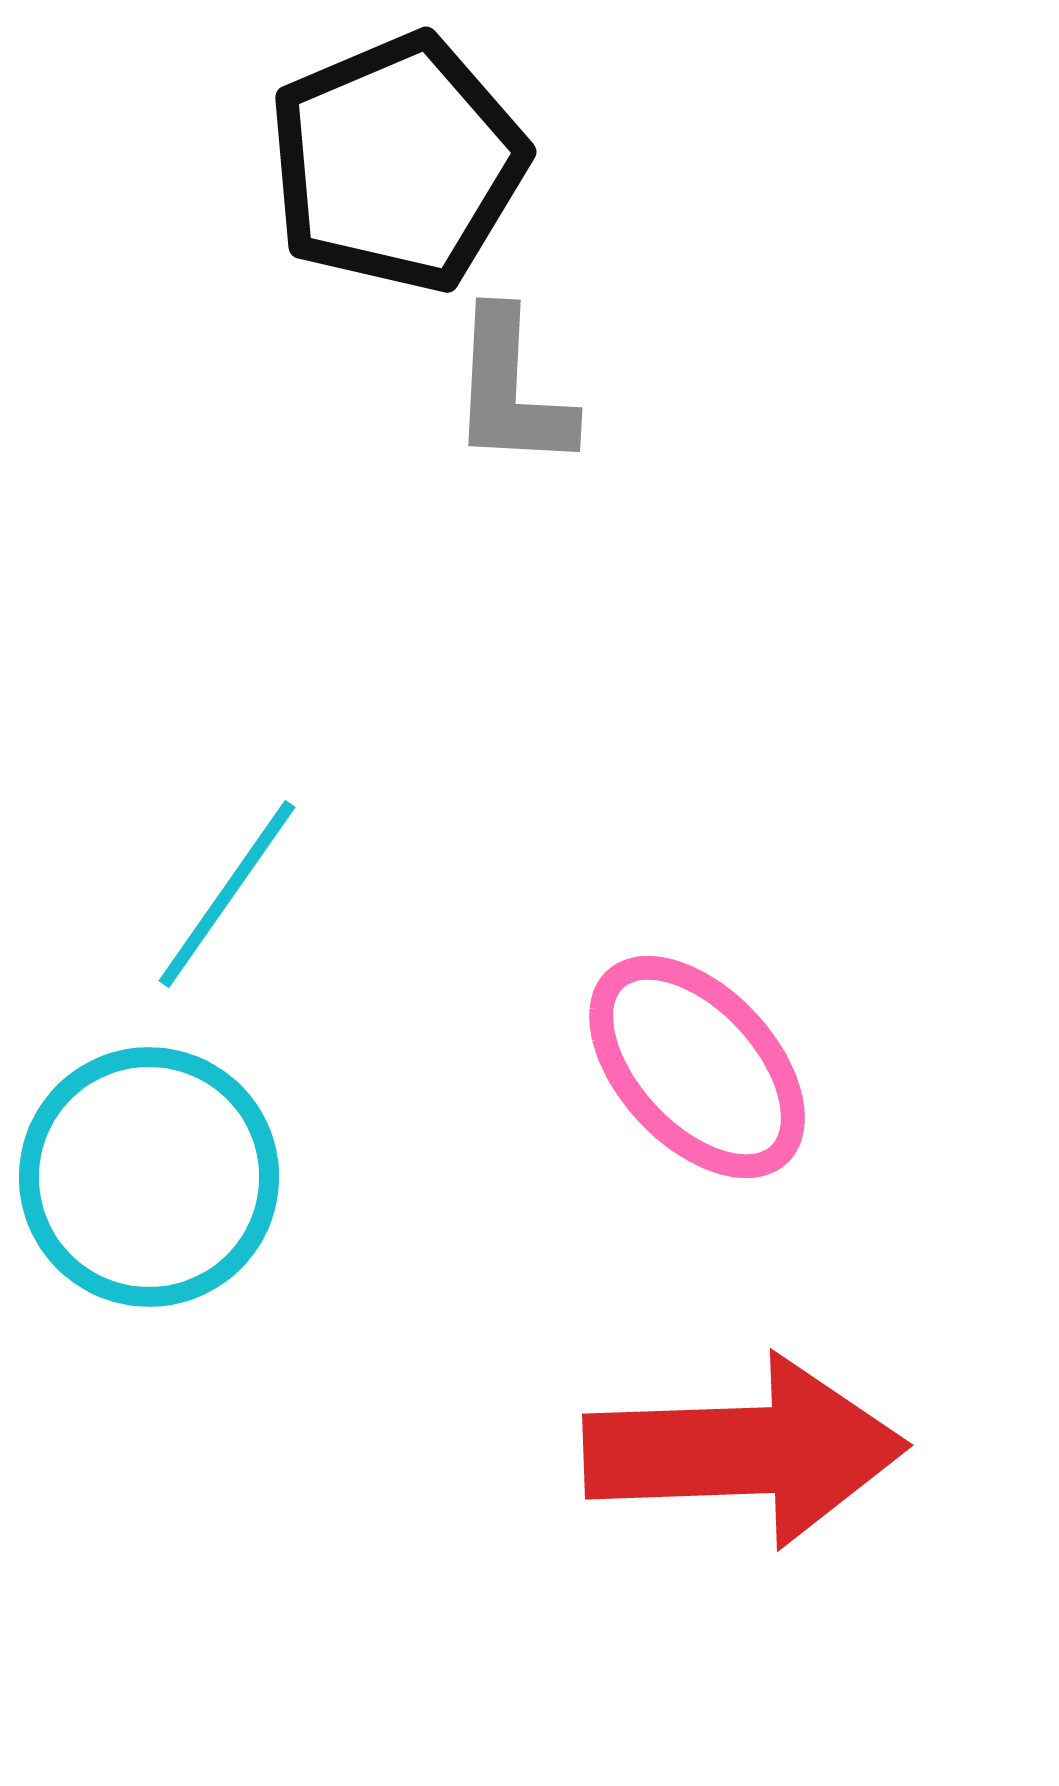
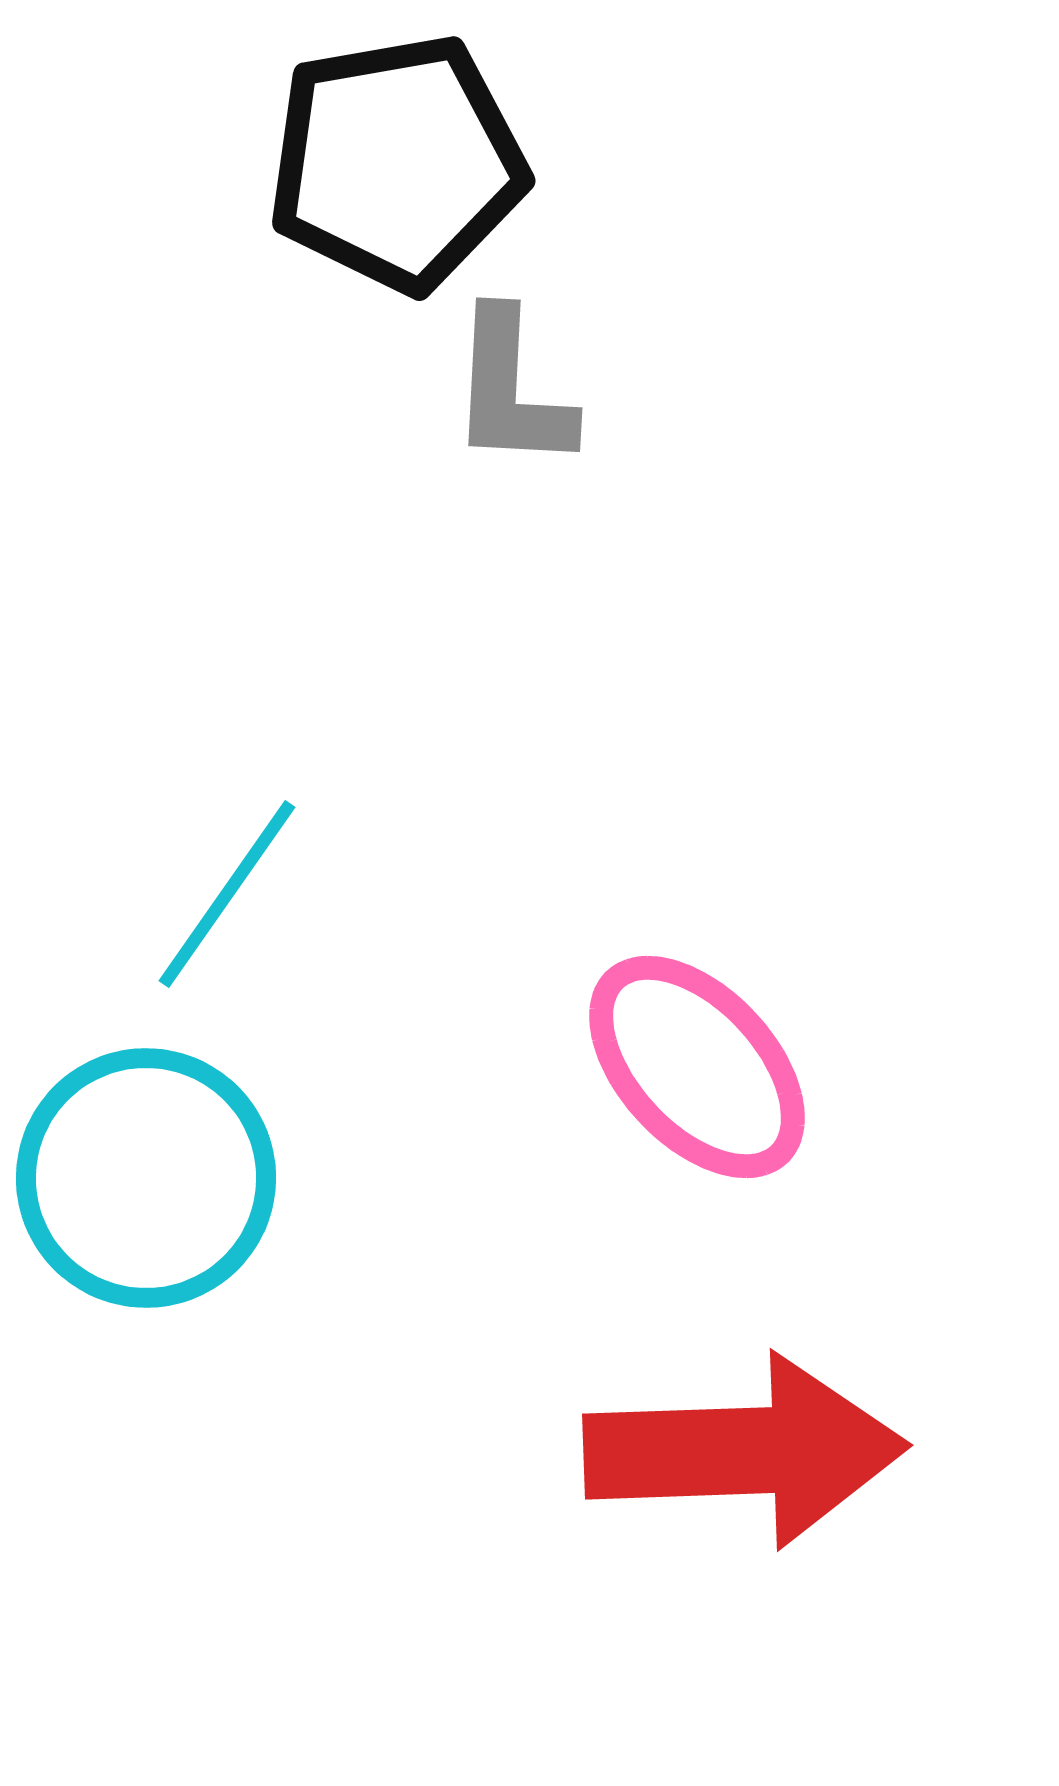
black pentagon: rotated 13 degrees clockwise
cyan circle: moved 3 px left, 1 px down
